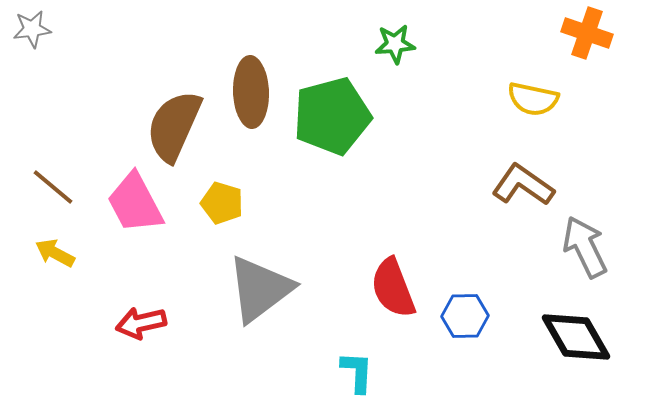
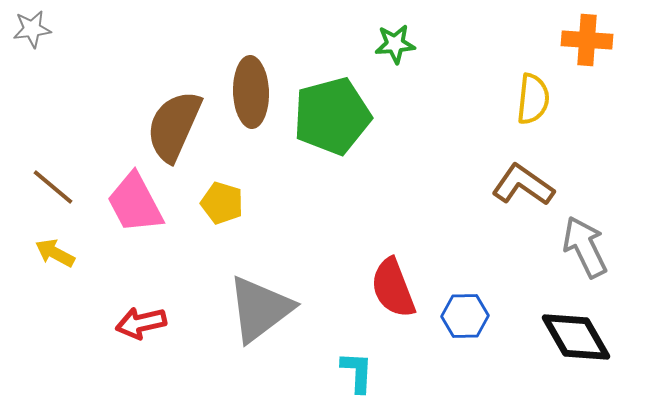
orange cross: moved 7 px down; rotated 15 degrees counterclockwise
yellow semicircle: rotated 96 degrees counterclockwise
gray triangle: moved 20 px down
